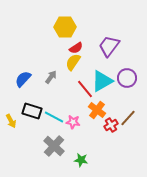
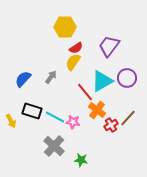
red line: moved 3 px down
cyan line: moved 1 px right
